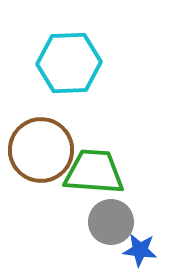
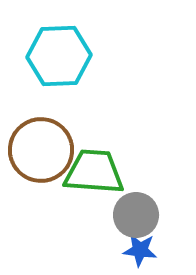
cyan hexagon: moved 10 px left, 7 px up
gray circle: moved 25 px right, 7 px up
